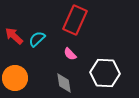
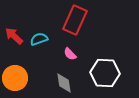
cyan semicircle: moved 2 px right; rotated 24 degrees clockwise
